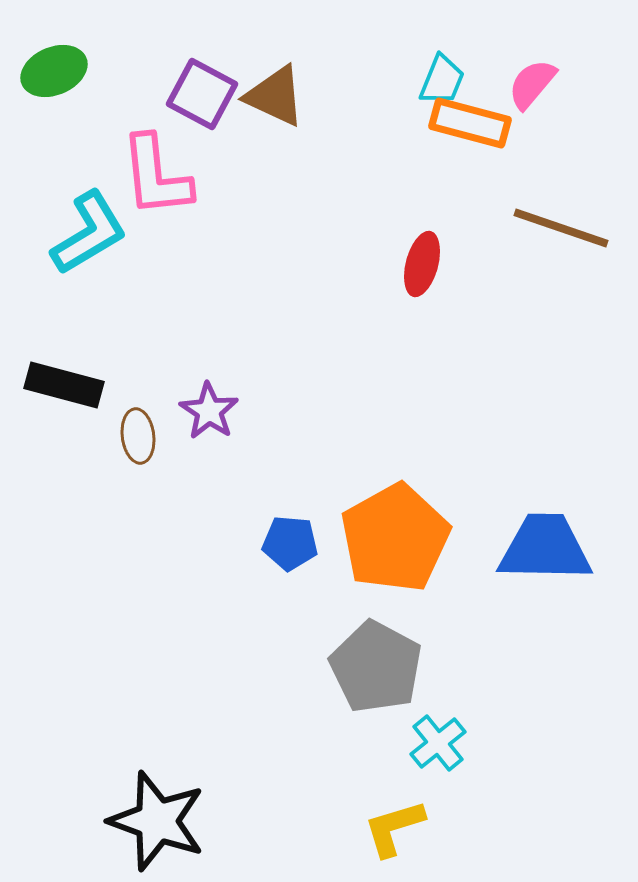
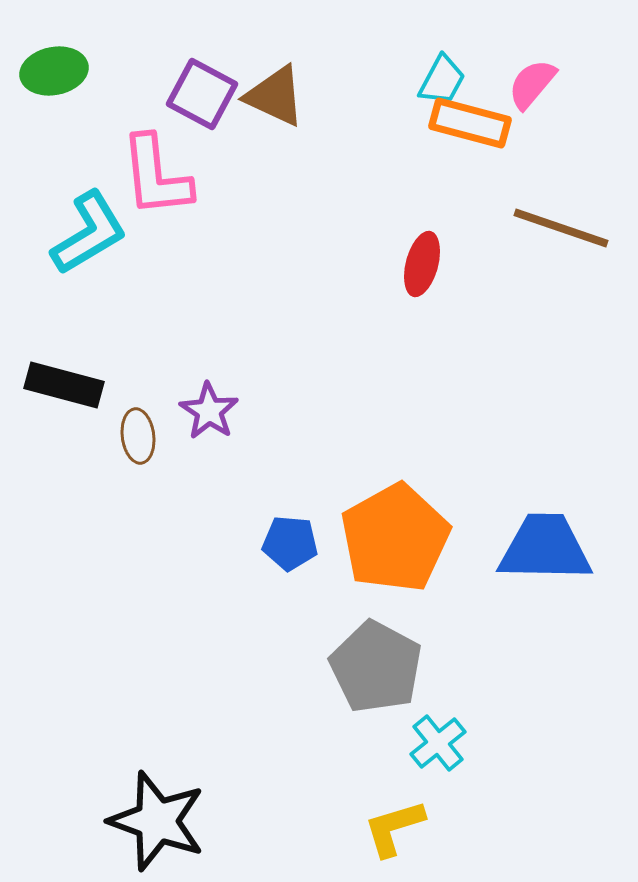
green ellipse: rotated 12 degrees clockwise
cyan trapezoid: rotated 6 degrees clockwise
